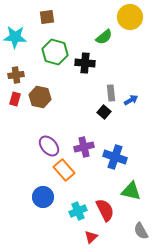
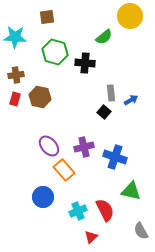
yellow circle: moved 1 px up
